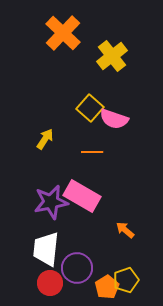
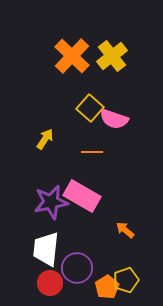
orange cross: moved 9 px right, 23 px down
